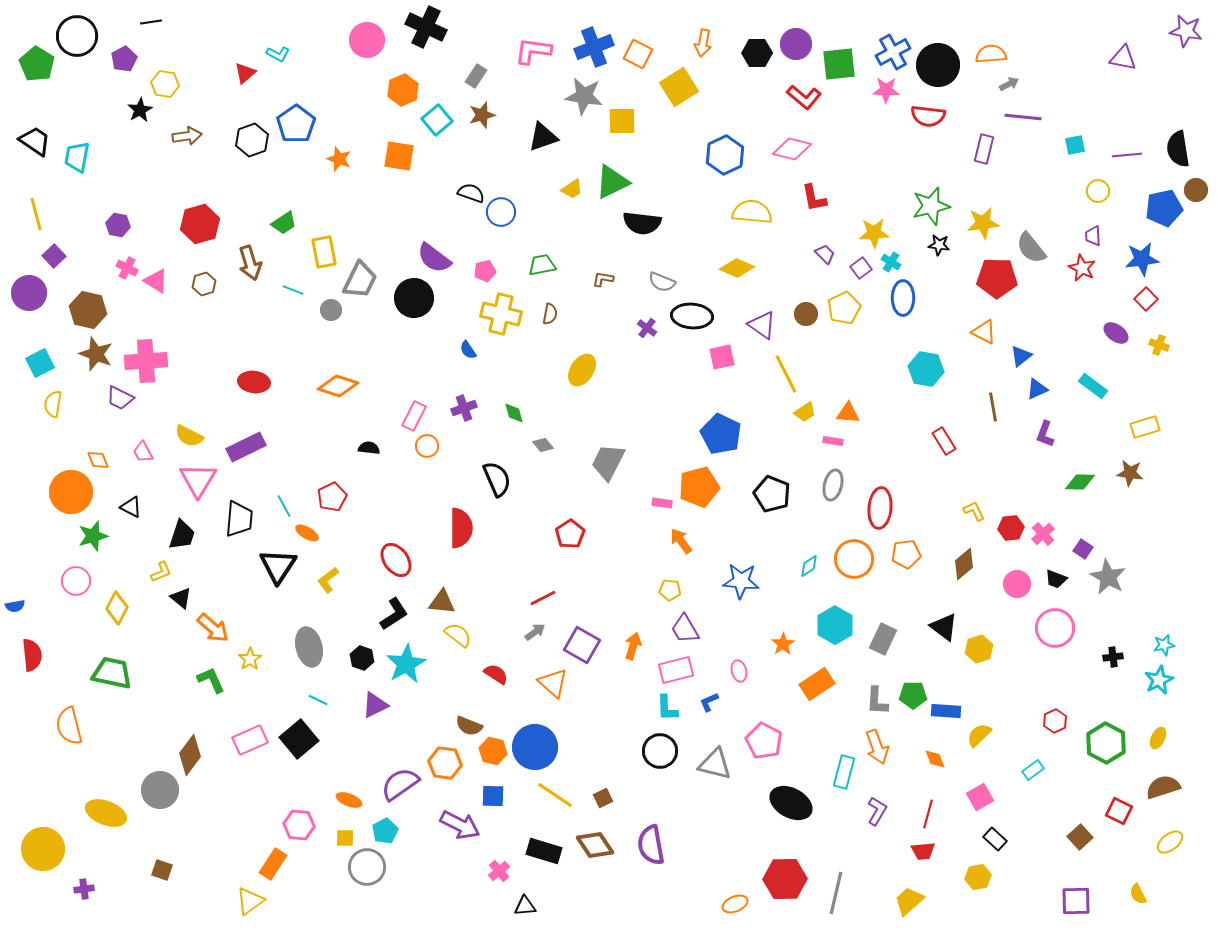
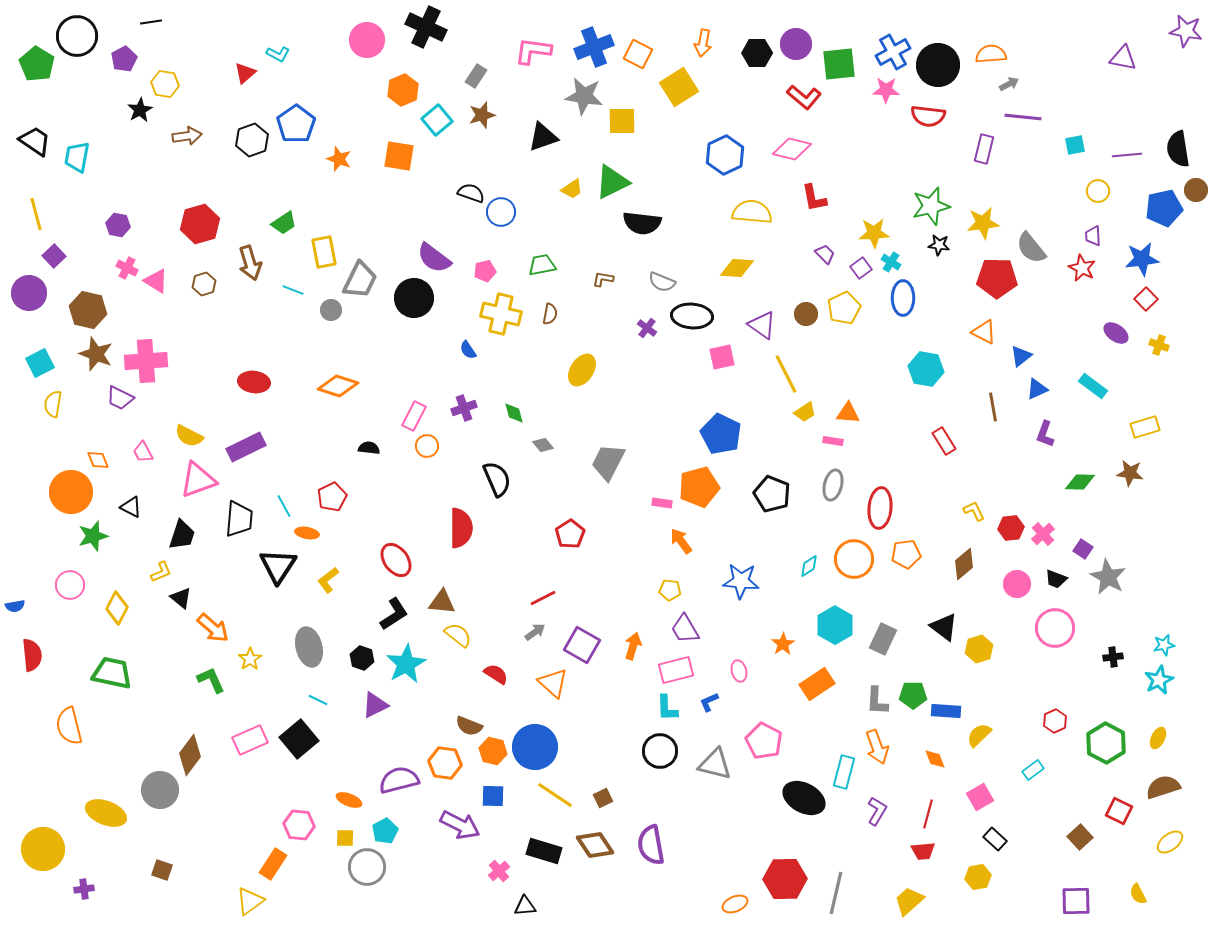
yellow diamond at (737, 268): rotated 20 degrees counterclockwise
pink triangle at (198, 480): rotated 39 degrees clockwise
orange ellipse at (307, 533): rotated 20 degrees counterclockwise
pink circle at (76, 581): moved 6 px left, 4 px down
purple semicircle at (400, 784): moved 1 px left, 4 px up; rotated 21 degrees clockwise
black ellipse at (791, 803): moved 13 px right, 5 px up
